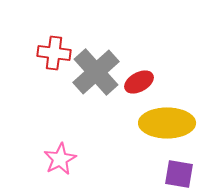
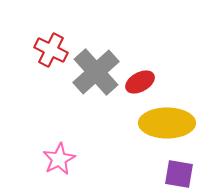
red cross: moved 3 px left, 3 px up; rotated 20 degrees clockwise
red ellipse: moved 1 px right
pink star: moved 1 px left
